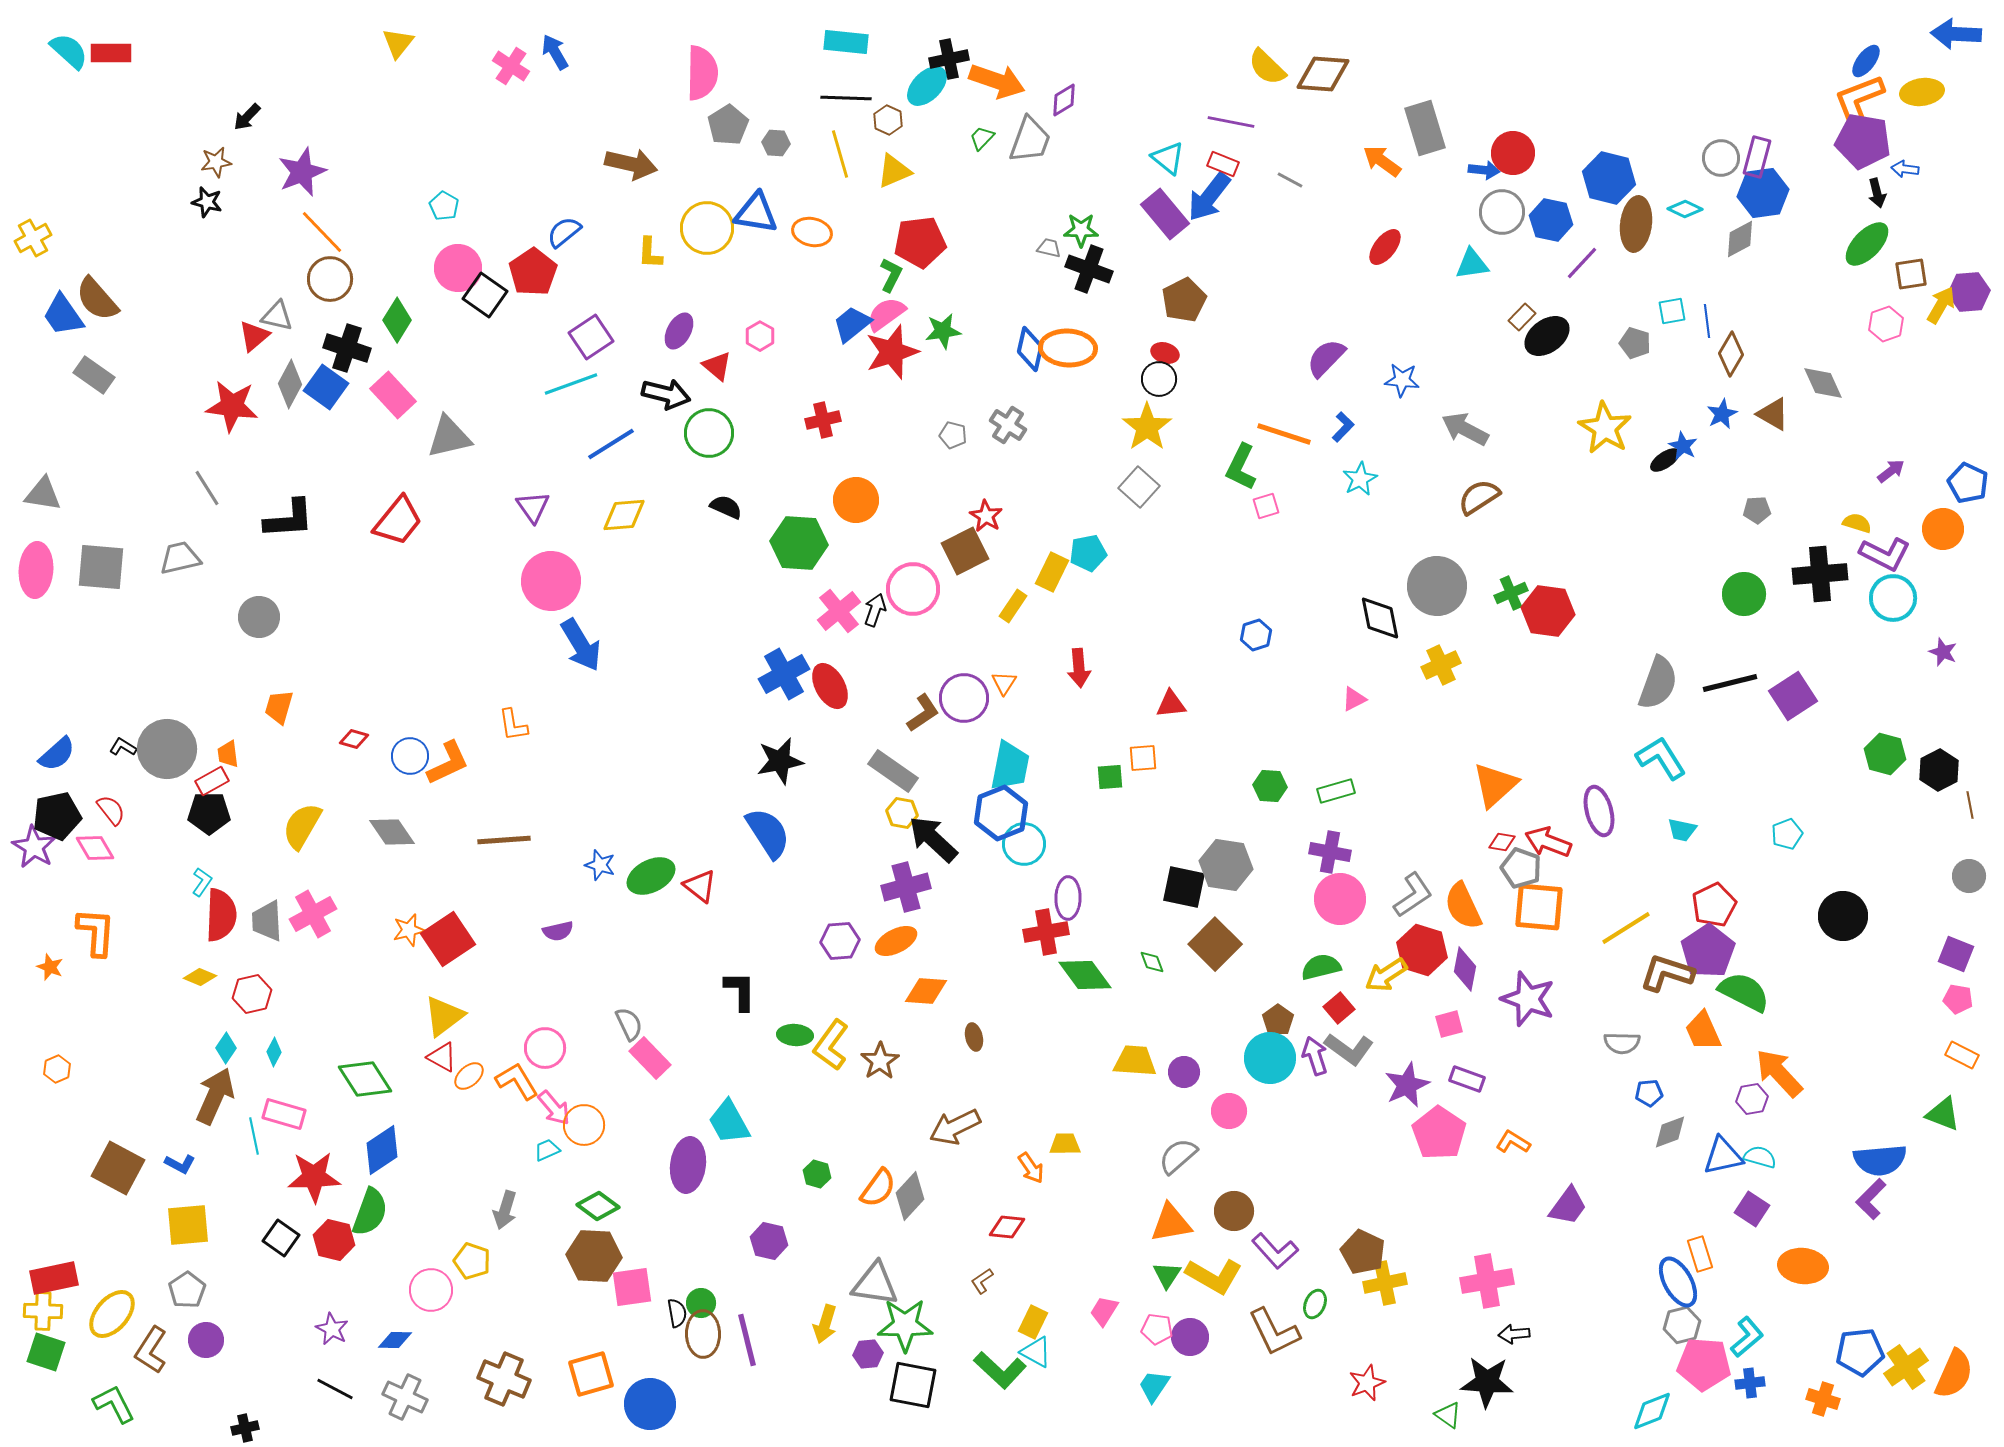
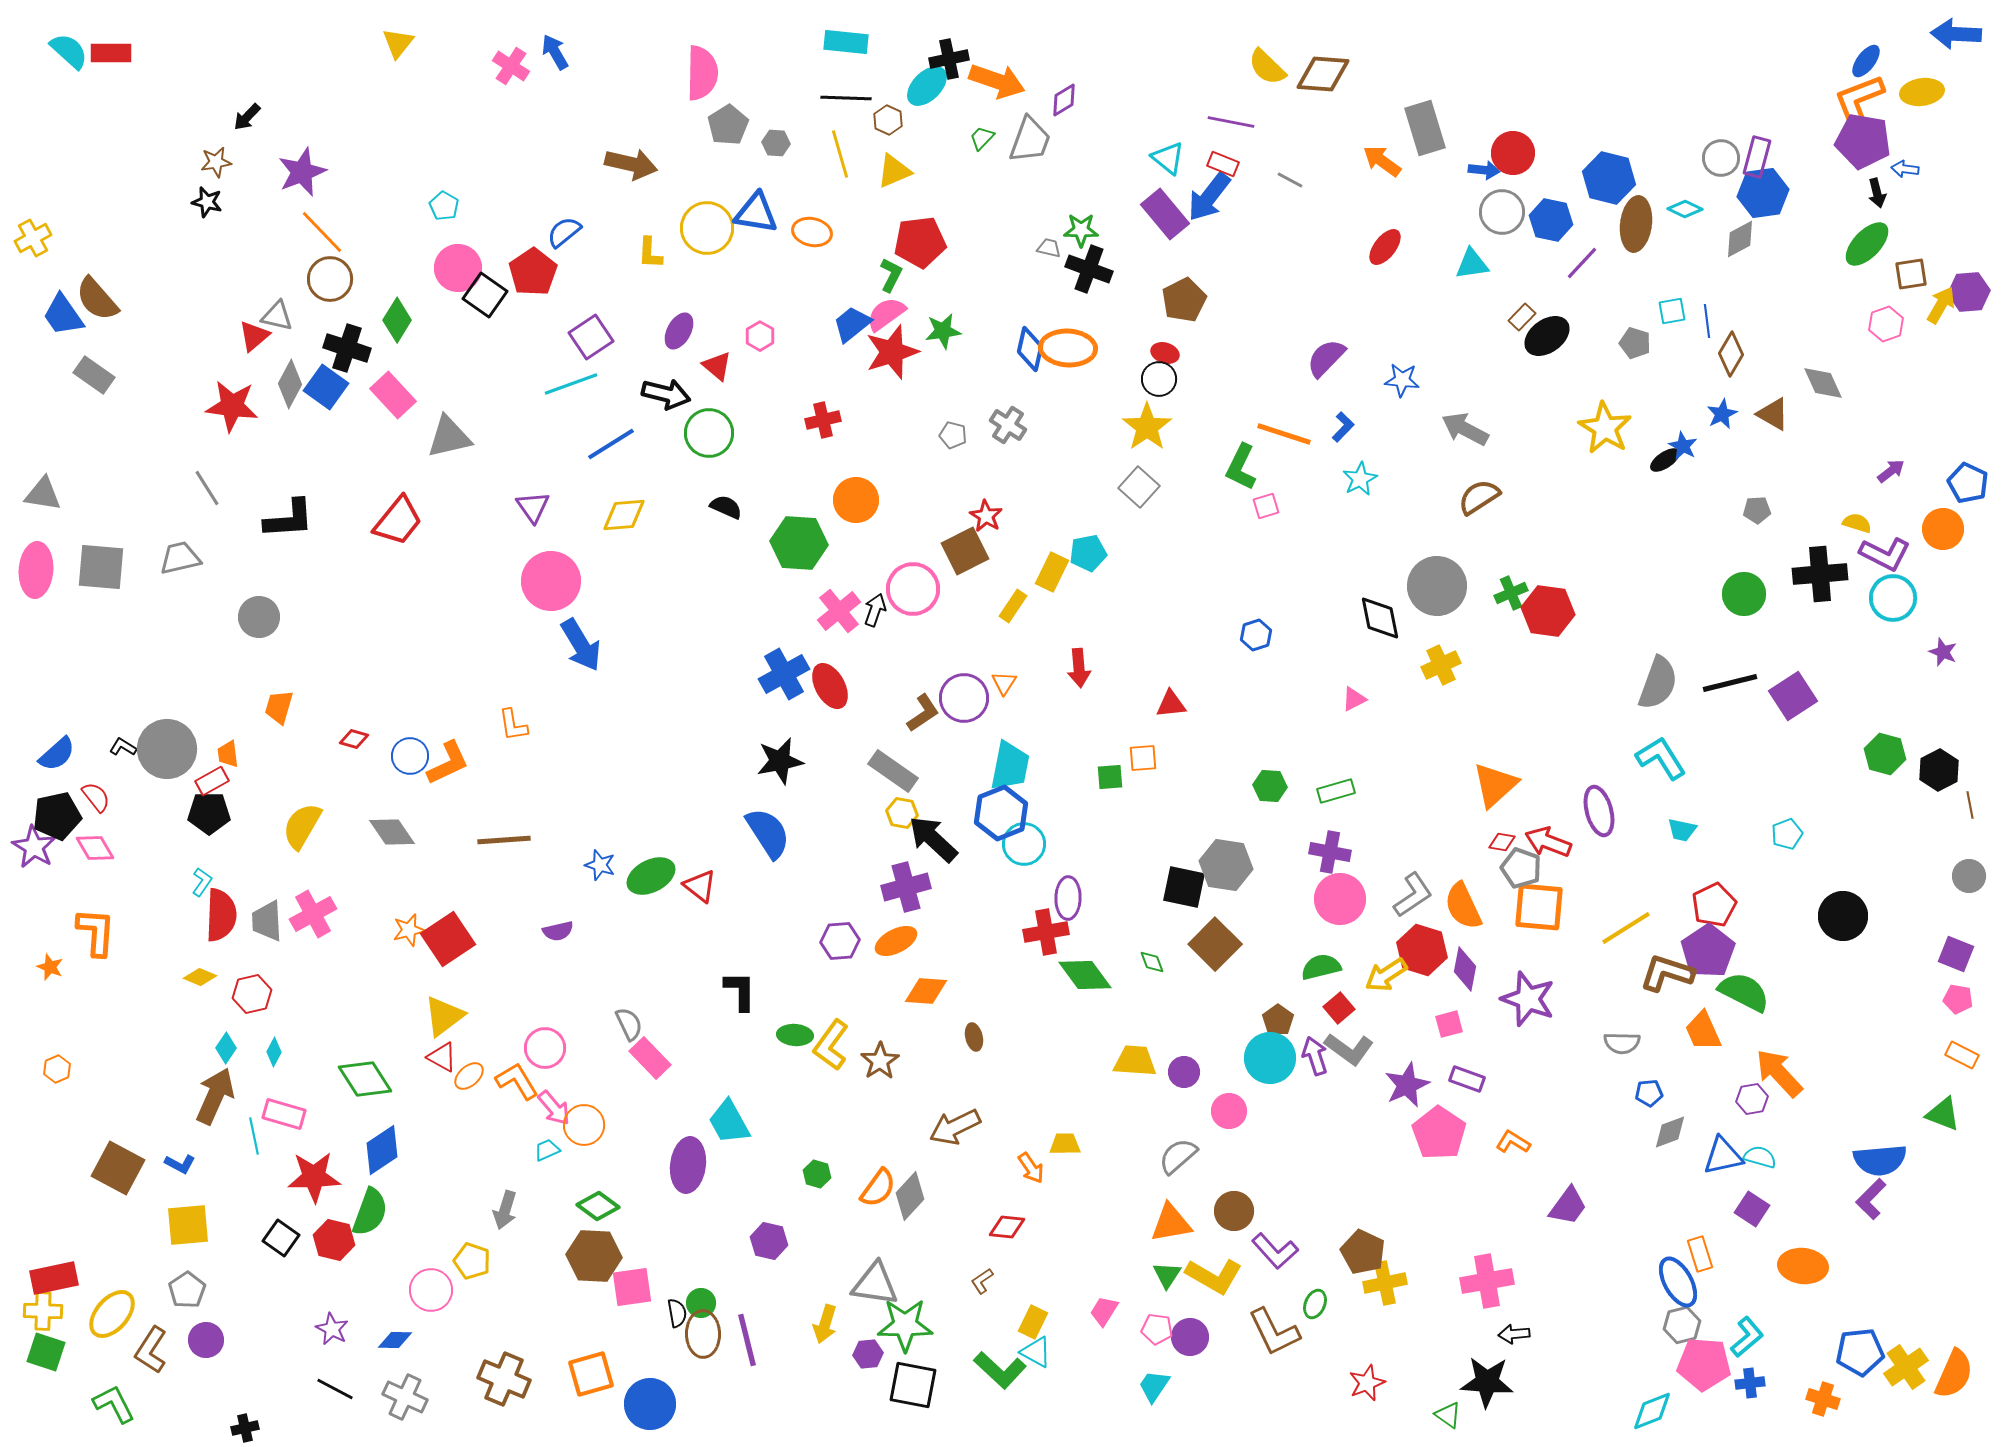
red semicircle at (111, 810): moved 15 px left, 13 px up
